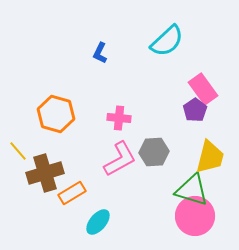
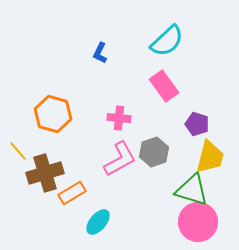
pink rectangle: moved 39 px left, 3 px up
purple pentagon: moved 2 px right, 14 px down; rotated 20 degrees counterclockwise
orange hexagon: moved 3 px left
gray hexagon: rotated 16 degrees counterclockwise
pink circle: moved 3 px right, 6 px down
